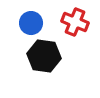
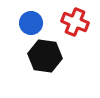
black hexagon: moved 1 px right
